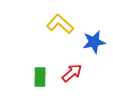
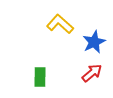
blue star: rotated 15 degrees counterclockwise
red arrow: moved 20 px right
